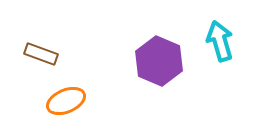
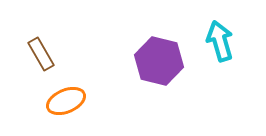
brown rectangle: rotated 40 degrees clockwise
purple hexagon: rotated 9 degrees counterclockwise
